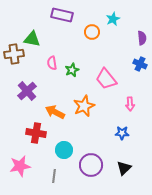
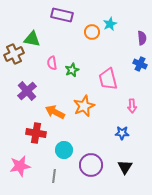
cyan star: moved 3 px left, 5 px down
brown cross: rotated 18 degrees counterclockwise
pink trapezoid: moved 2 px right; rotated 25 degrees clockwise
pink arrow: moved 2 px right, 2 px down
black triangle: moved 1 px right, 1 px up; rotated 14 degrees counterclockwise
